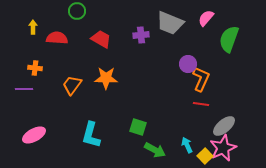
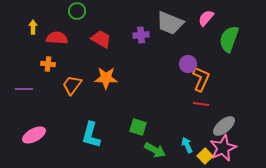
orange cross: moved 13 px right, 4 px up
